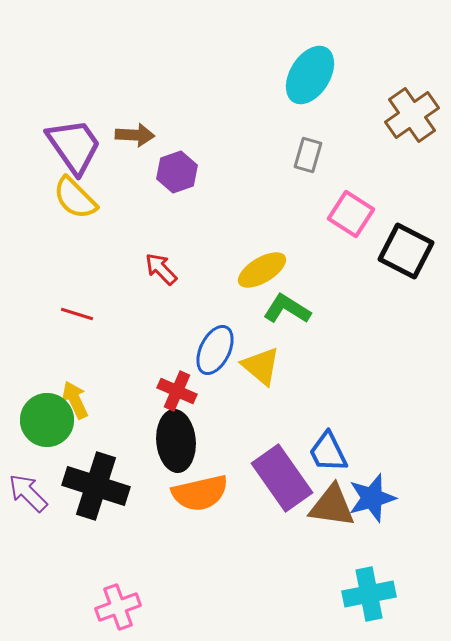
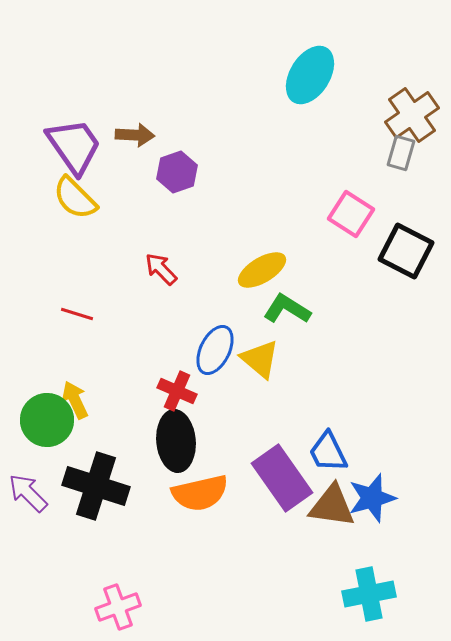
gray rectangle: moved 93 px right, 2 px up
yellow triangle: moved 1 px left, 7 px up
